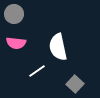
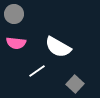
white semicircle: rotated 48 degrees counterclockwise
